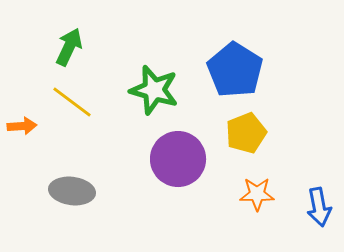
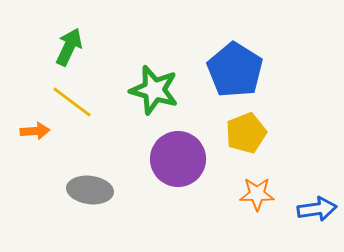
orange arrow: moved 13 px right, 5 px down
gray ellipse: moved 18 px right, 1 px up
blue arrow: moved 2 px left, 2 px down; rotated 87 degrees counterclockwise
